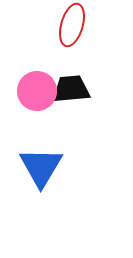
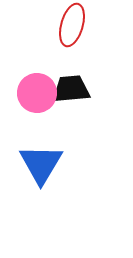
pink circle: moved 2 px down
blue triangle: moved 3 px up
